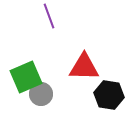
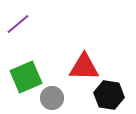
purple line: moved 31 px left, 8 px down; rotated 70 degrees clockwise
gray circle: moved 11 px right, 4 px down
